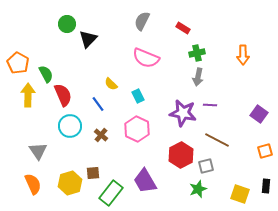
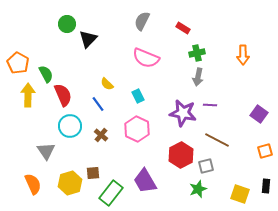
yellow semicircle: moved 4 px left
gray triangle: moved 8 px right
